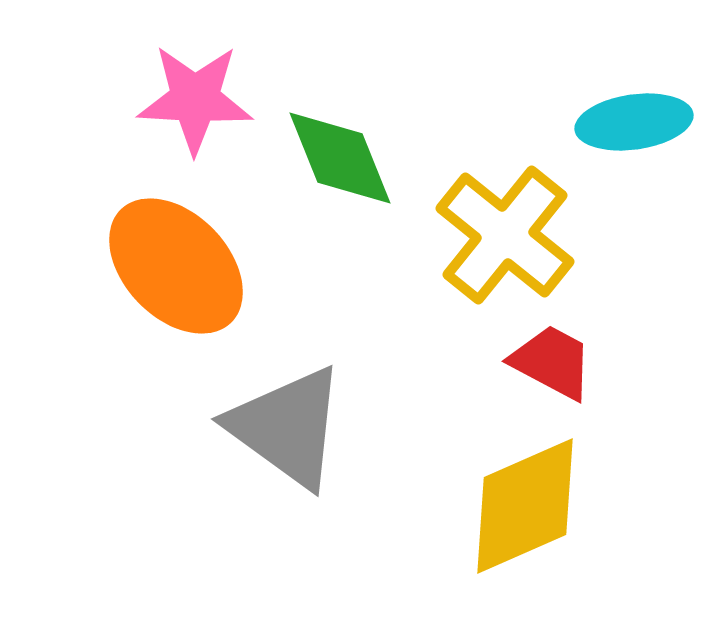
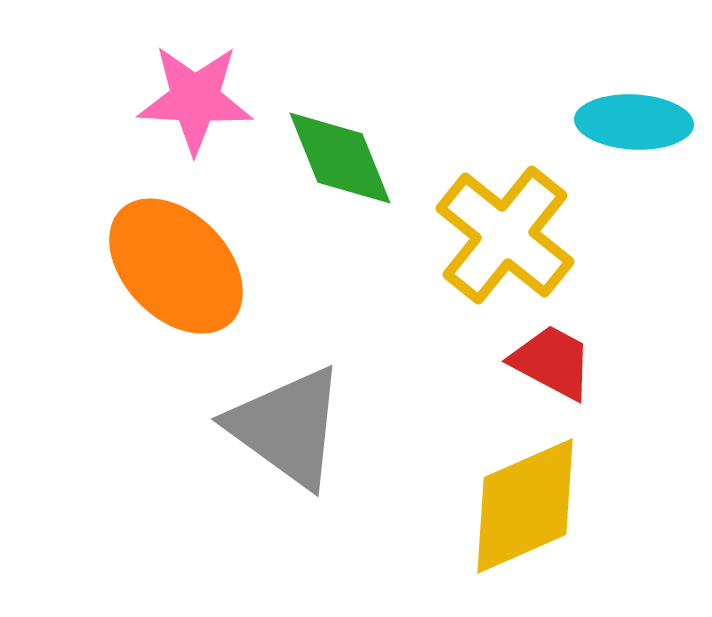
cyan ellipse: rotated 11 degrees clockwise
